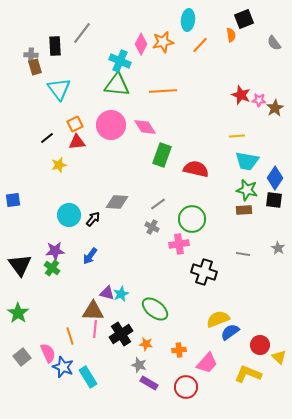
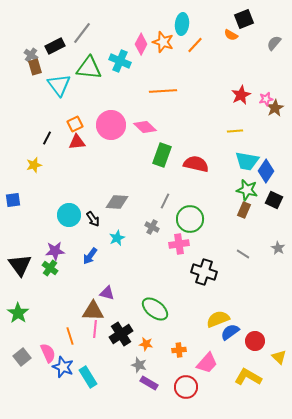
cyan ellipse at (188, 20): moved 6 px left, 4 px down
orange semicircle at (231, 35): rotated 128 degrees clockwise
orange star at (163, 42): rotated 30 degrees clockwise
gray semicircle at (274, 43): rotated 77 degrees clockwise
orange line at (200, 45): moved 5 px left
black rectangle at (55, 46): rotated 66 degrees clockwise
gray cross at (31, 55): rotated 32 degrees clockwise
green triangle at (117, 85): moved 28 px left, 17 px up
cyan triangle at (59, 89): moved 4 px up
red star at (241, 95): rotated 24 degrees clockwise
pink star at (259, 100): moved 7 px right, 1 px up; rotated 16 degrees counterclockwise
pink diamond at (145, 127): rotated 15 degrees counterclockwise
yellow line at (237, 136): moved 2 px left, 5 px up
black line at (47, 138): rotated 24 degrees counterclockwise
yellow star at (59, 165): moved 25 px left
red semicircle at (196, 169): moved 5 px up
blue diamond at (275, 178): moved 9 px left, 7 px up
black square at (274, 200): rotated 18 degrees clockwise
gray line at (158, 204): moved 7 px right, 3 px up; rotated 28 degrees counterclockwise
brown rectangle at (244, 210): rotated 63 degrees counterclockwise
black arrow at (93, 219): rotated 105 degrees clockwise
green circle at (192, 219): moved 2 px left
gray line at (243, 254): rotated 24 degrees clockwise
green cross at (52, 268): moved 2 px left
cyan star at (121, 294): moved 4 px left, 56 px up
red circle at (260, 345): moved 5 px left, 4 px up
yellow L-shape at (248, 374): moved 3 px down; rotated 8 degrees clockwise
